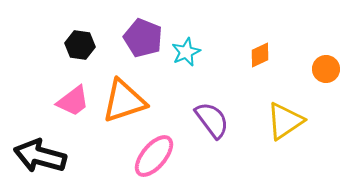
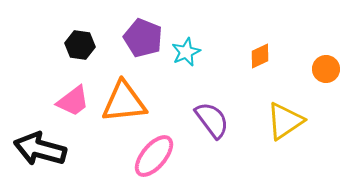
orange diamond: moved 1 px down
orange triangle: moved 1 px down; rotated 12 degrees clockwise
black arrow: moved 7 px up
